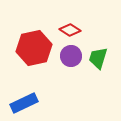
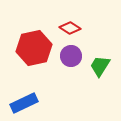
red diamond: moved 2 px up
green trapezoid: moved 2 px right, 8 px down; rotated 15 degrees clockwise
